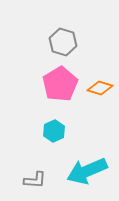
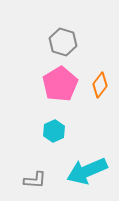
orange diamond: moved 3 px up; rotated 70 degrees counterclockwise
